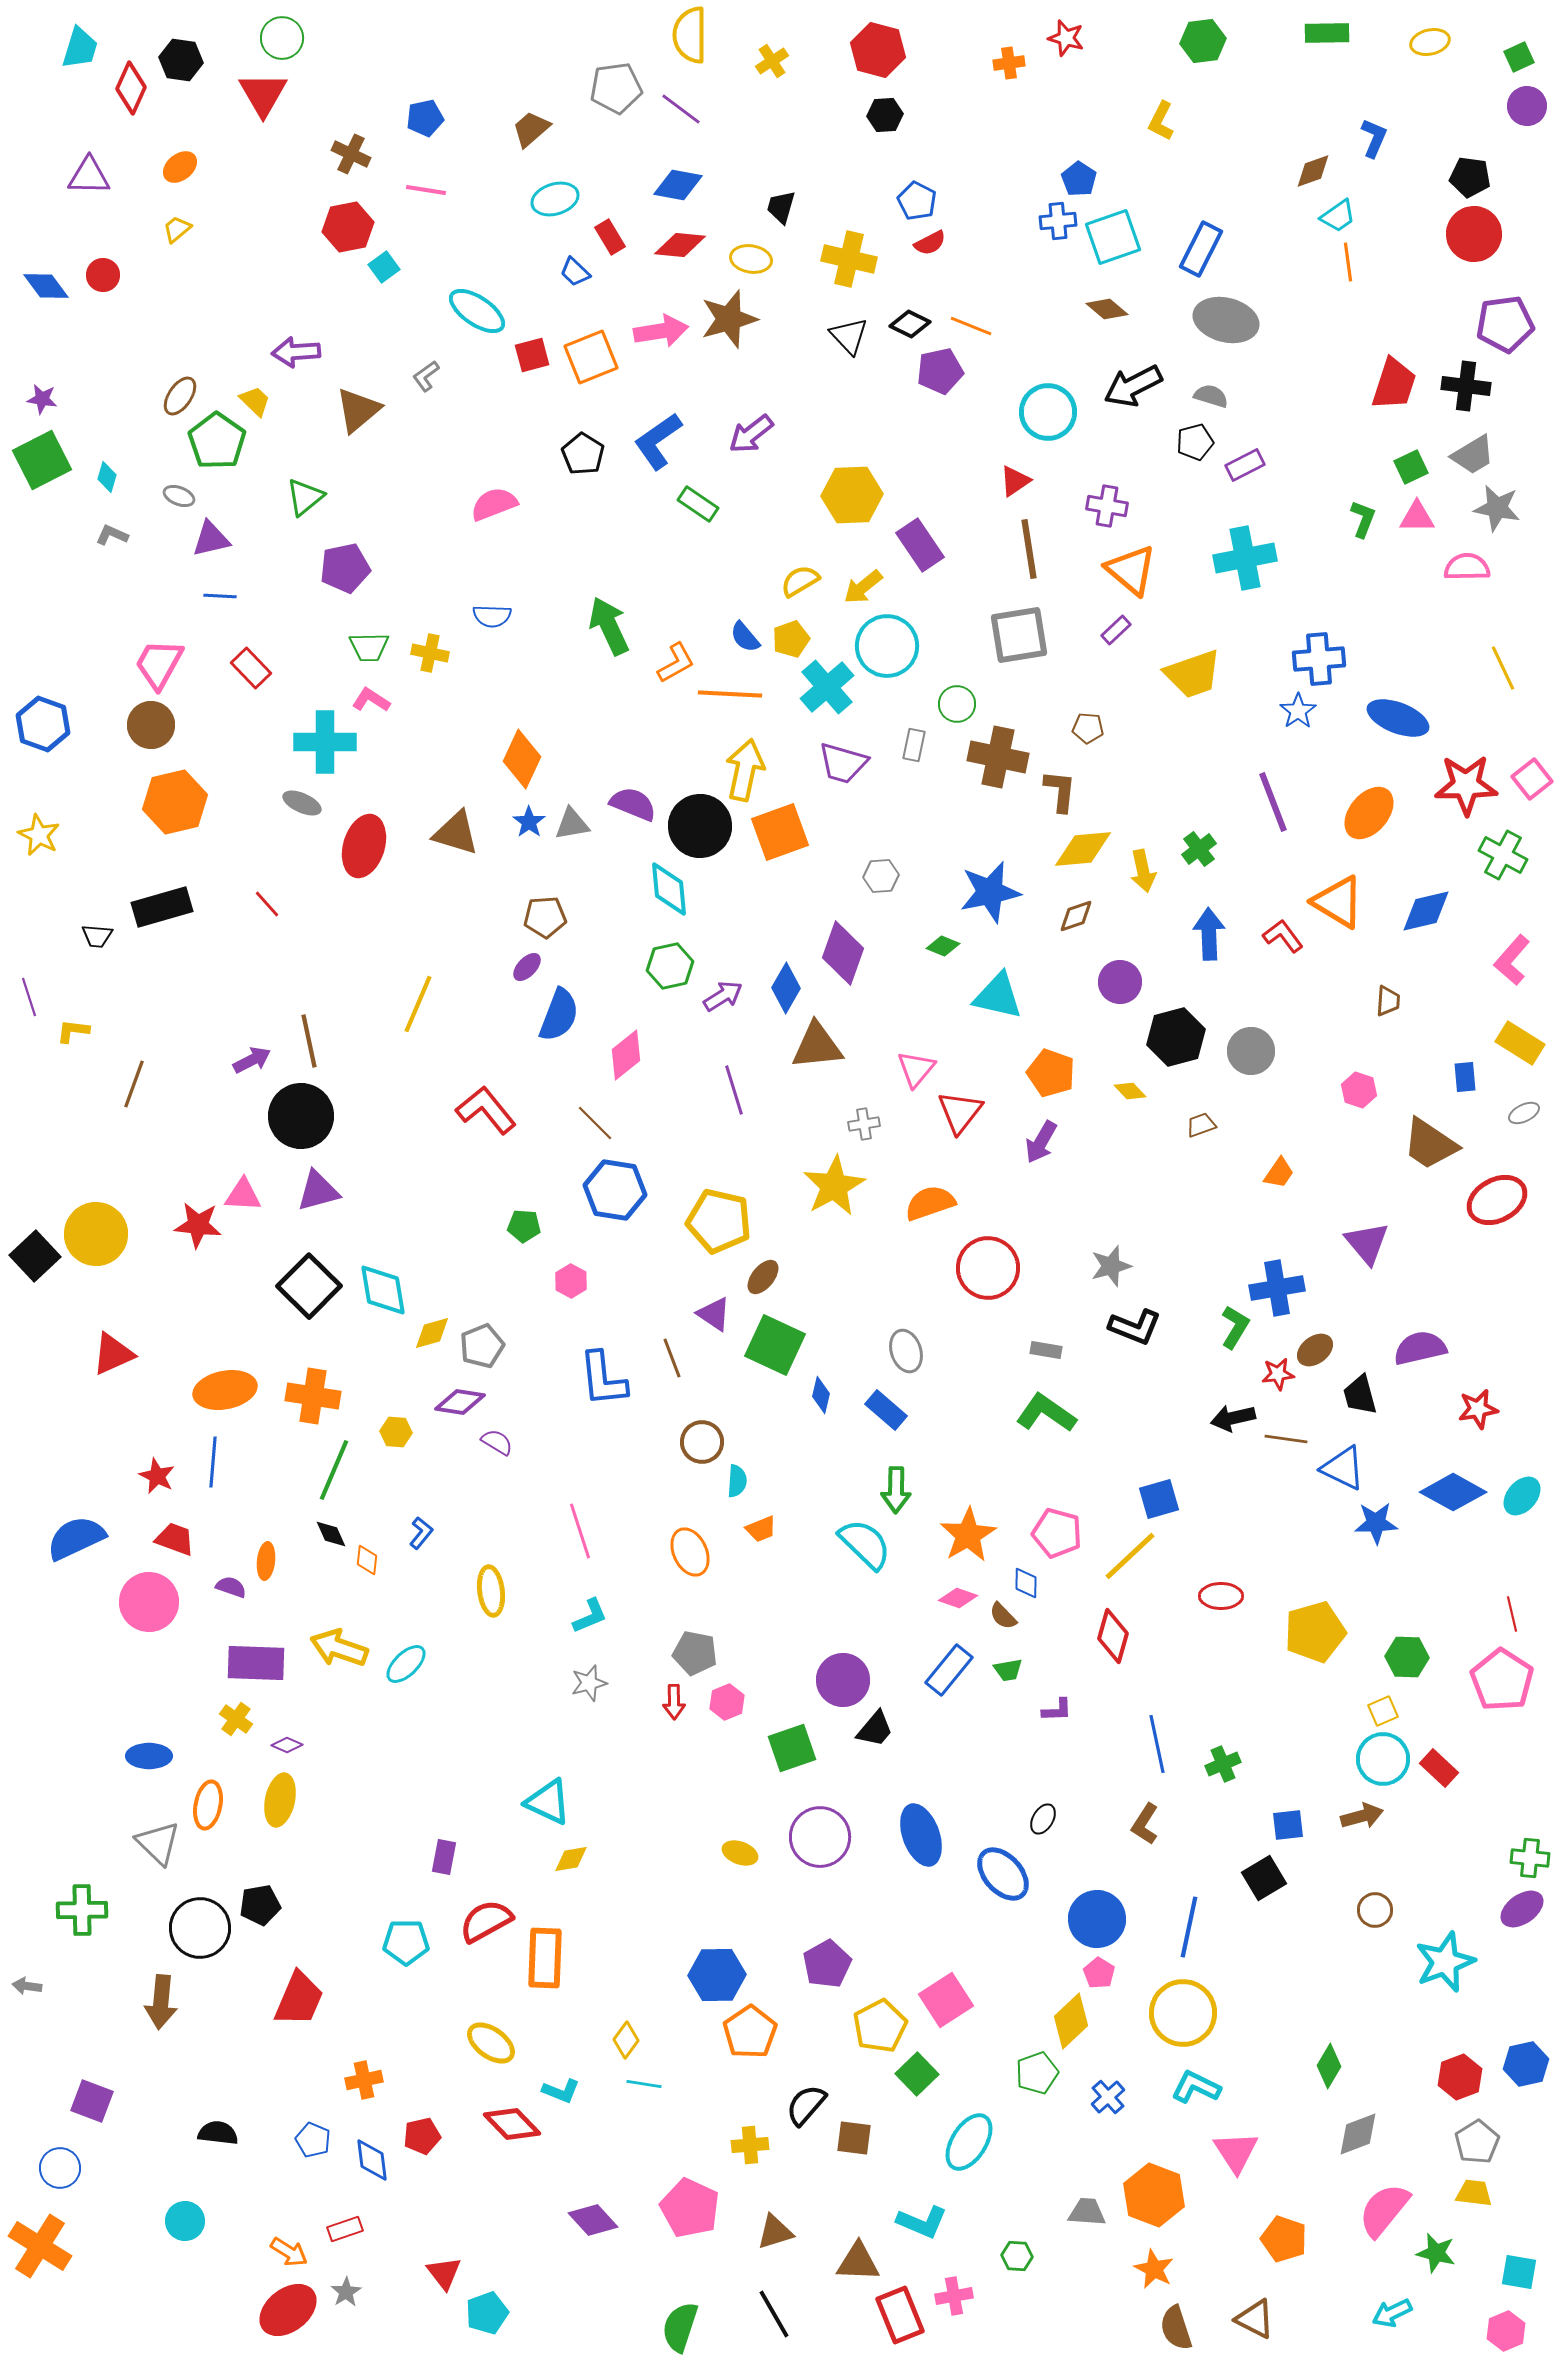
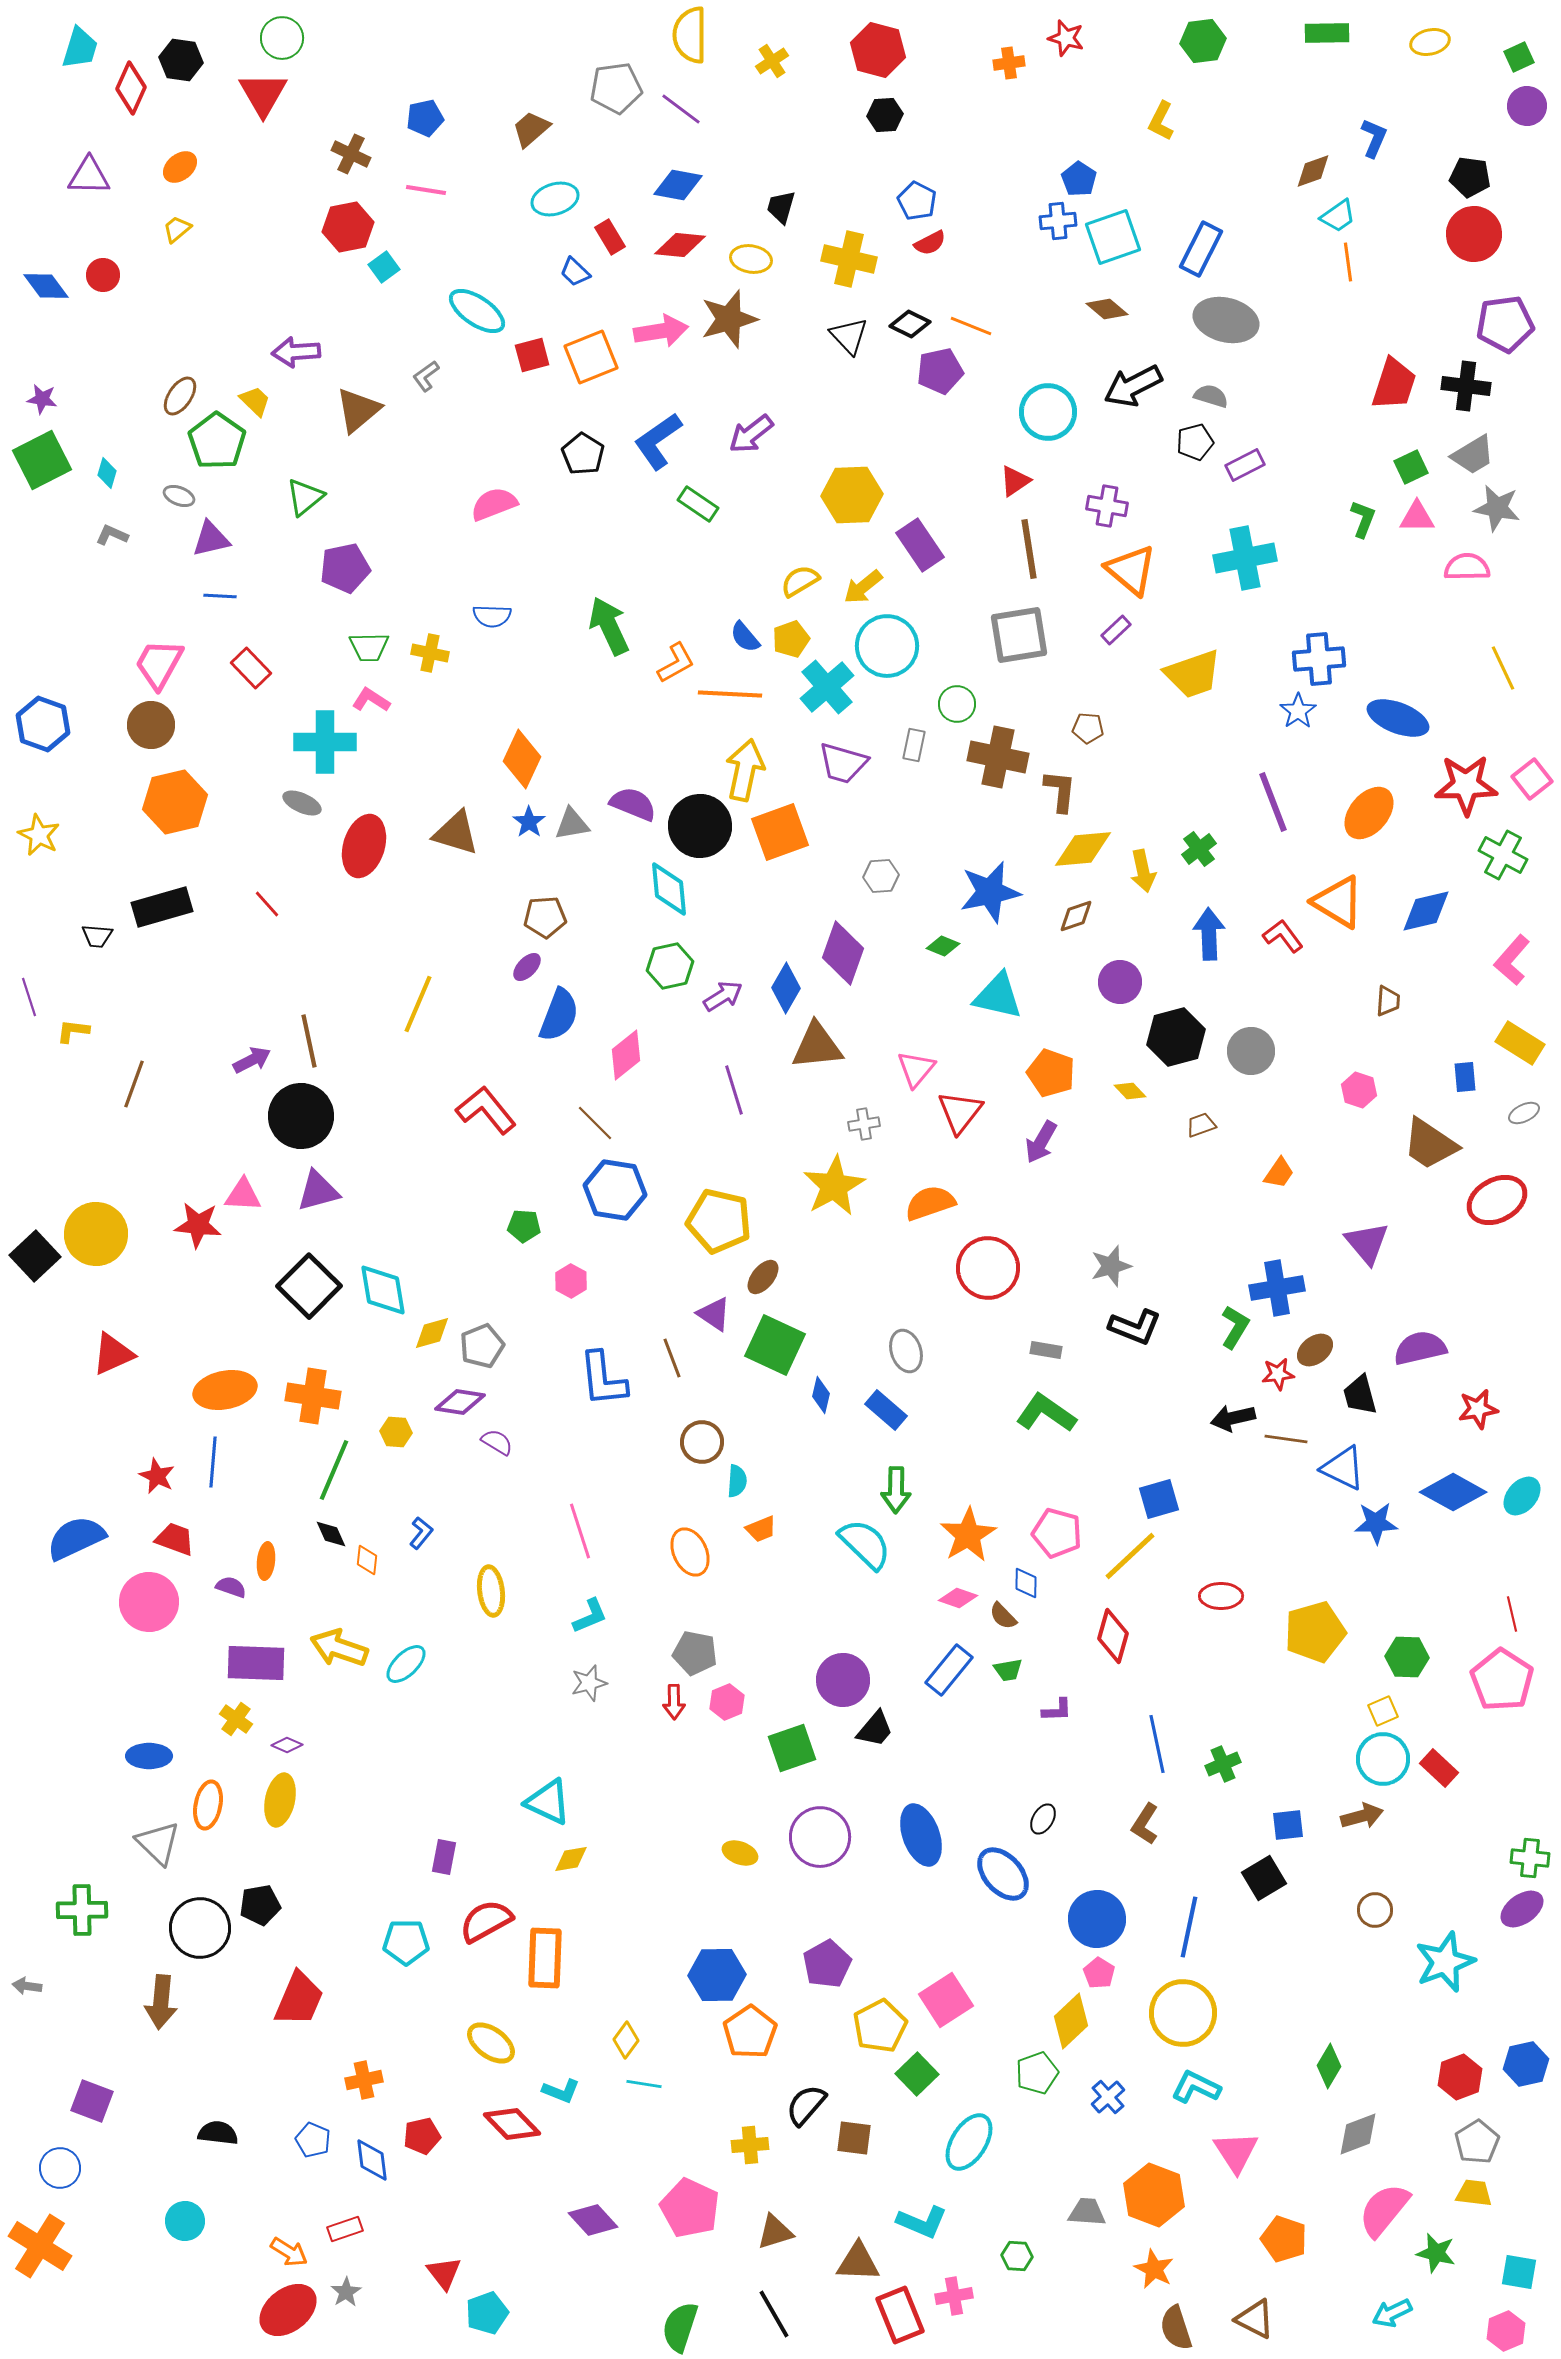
cyan diamond at (107, 477): moved 4 px up
